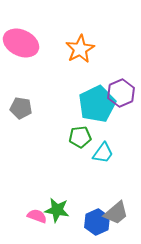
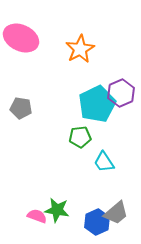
pink ellipse: moved 5 px up
cyan trapezoid: moved 1 px right, 9 px down; rotated 110 degrees clockwise
